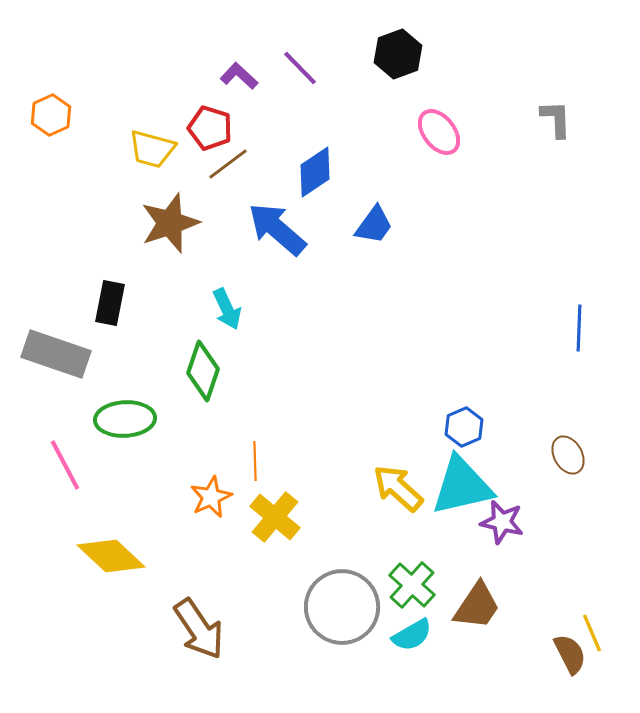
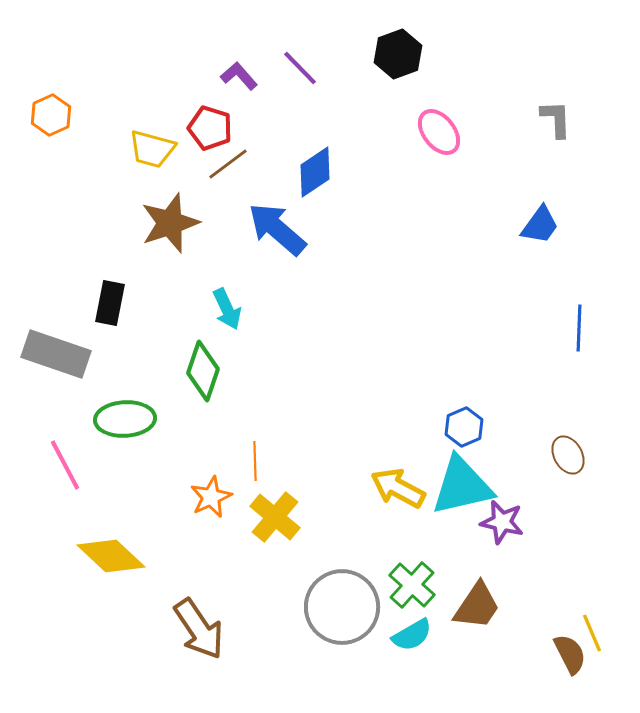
purple L-shape: rotated 6 degrees clockwise
blue trapezoid: moved 166 px right
yellow arrow: rotated 14 degrees counterclockwise
